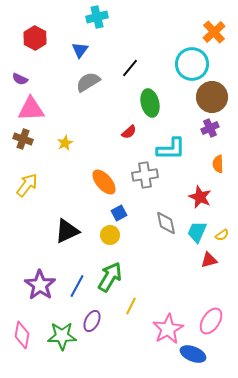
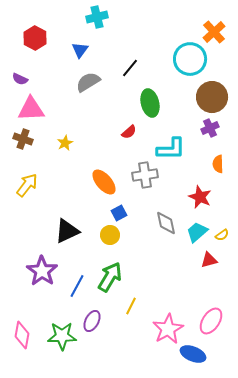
cyan circle: moved 2 px left, 5 px up
cyan trapezoid: rotated 25 degrees clockwise
purple star: moved 2 px right, 14 px up
